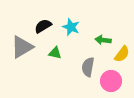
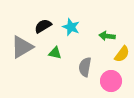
green arrow: moved 4 px right, 4 px up
gray semicircle: moved 3 px left
